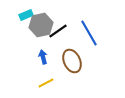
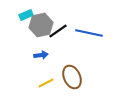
blue line: rotated 48 degrees counterclockwise
blue arrow: moved 2 px left, 2 px up; rotated 96 degrees clockwise
brown ellipse: moved 16 px down
